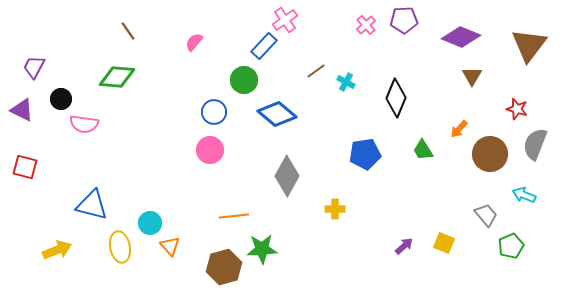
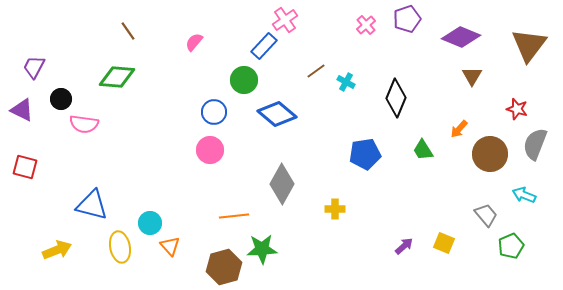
purple pentagon at (404, 20): moved 3 px right, 1 px up; rotated 16 degrees counterclockwise
gray diamond at (287, 176): moved 5 px left, 8 px down
